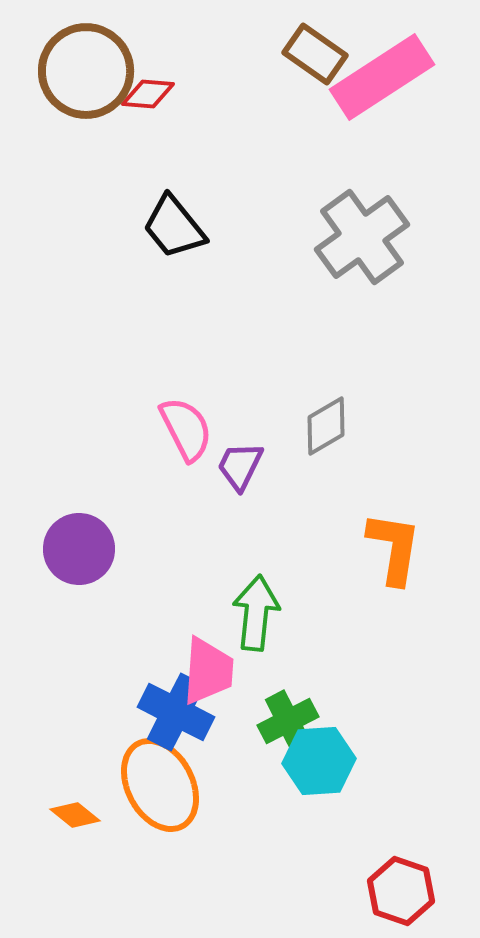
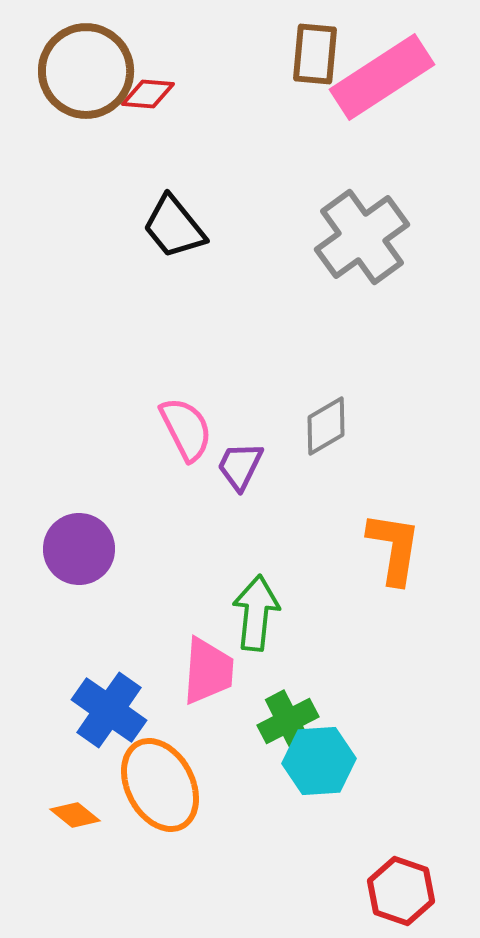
brown rectangle: rotated 60 degrees clockwise
blue cross: moved 67 px left, 2 px up; rotated 8 degrees clockwise
